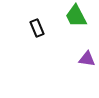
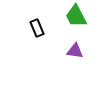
purple triangle: moved 12 px left, 8 px up
